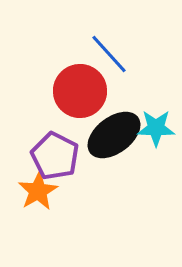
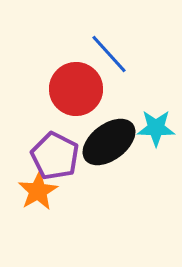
red circle: moved 4 px left, 2 px up
black ellipse: moved 5 px left, 7 px down
